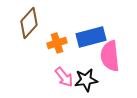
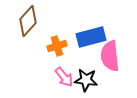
brown diamond: moved 1 px left, 2 px up
orange cross: moved 3 px down
black star: rotated 15 degrees clockwise
